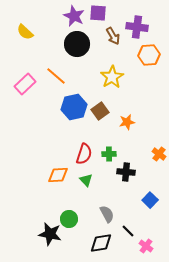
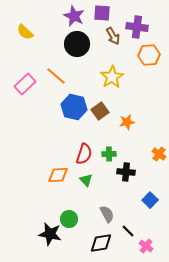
purple square: moved 4 px right
blue hexagon: rotated 25 degrees clockwise
